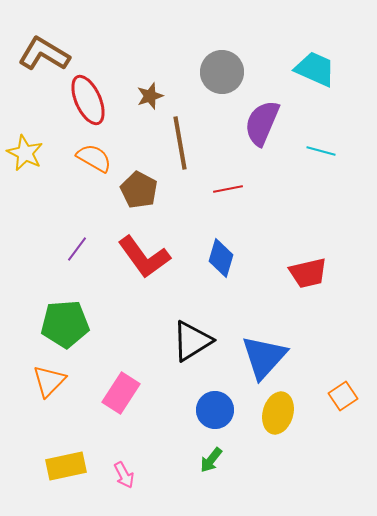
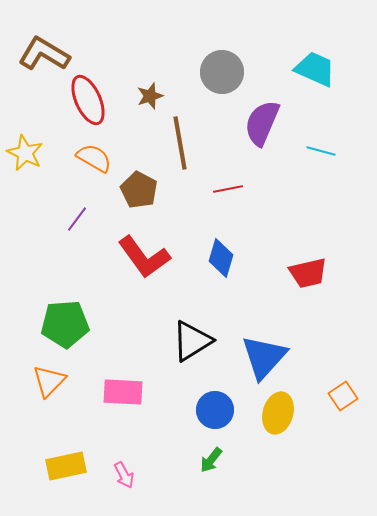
purple line: moved 30 px up
pink rectangle: moved 2 px right, 1 px up; rotated 60 degrees clockwise
